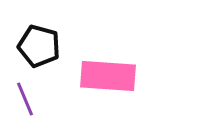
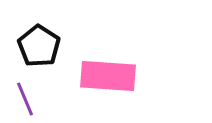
black pentagon: rotated 18 degrees clockwise
